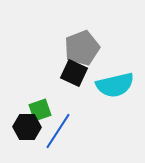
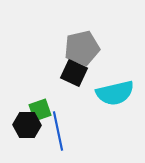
gray pentagon: rotated 8 degrees clockwise
cyan semicircle: moved 8 px down
black hexagon: moved 2 px up
blue line: rotated 45 degrees counterclockwise
